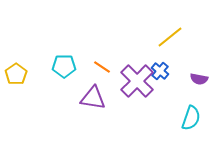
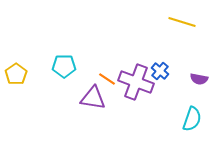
yellow line: moved 12 px right, 15 px up; rotated 56 degrees clockwise
orange line: moved 5 px right, 12 px down
purple cross: moved 1 px left, 1 px down; rotated 24 degrees counterclockwise
cyan semicircle: moved 1 px right, 1 px down
